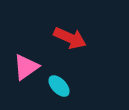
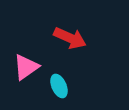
cyan ellipse: rotated 20 degrees clockwise
